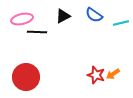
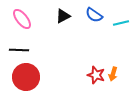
pink ellipse: rotated 65 degrees clockwise
black line: moved 18 px left, 18 px down
orange arrow: rotated 40 degrees counterclockwise
